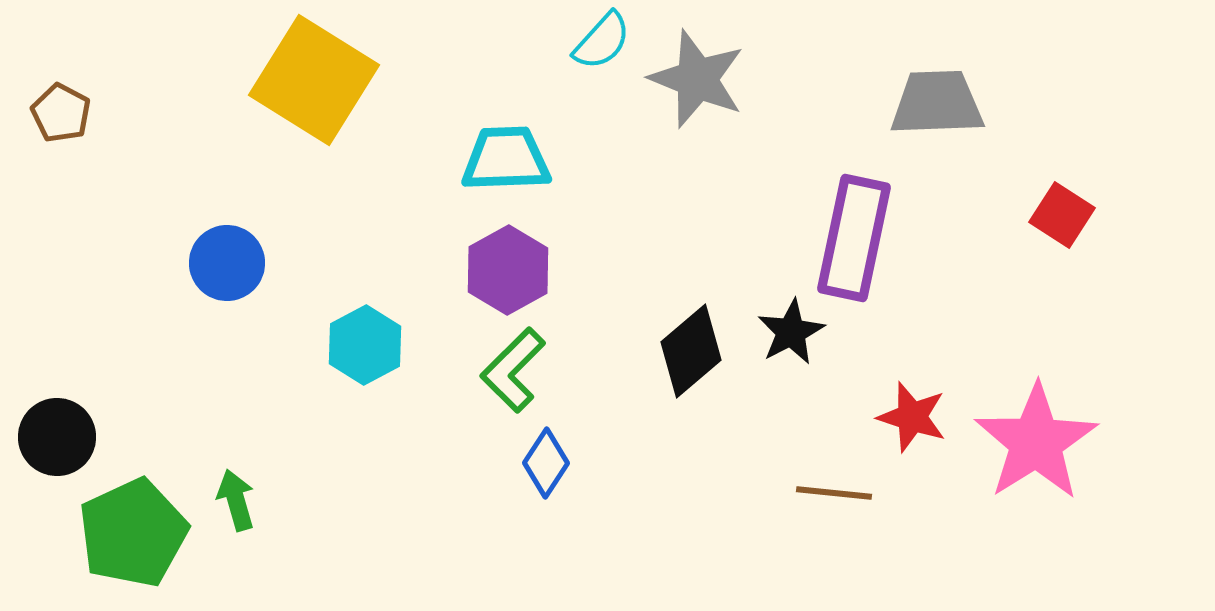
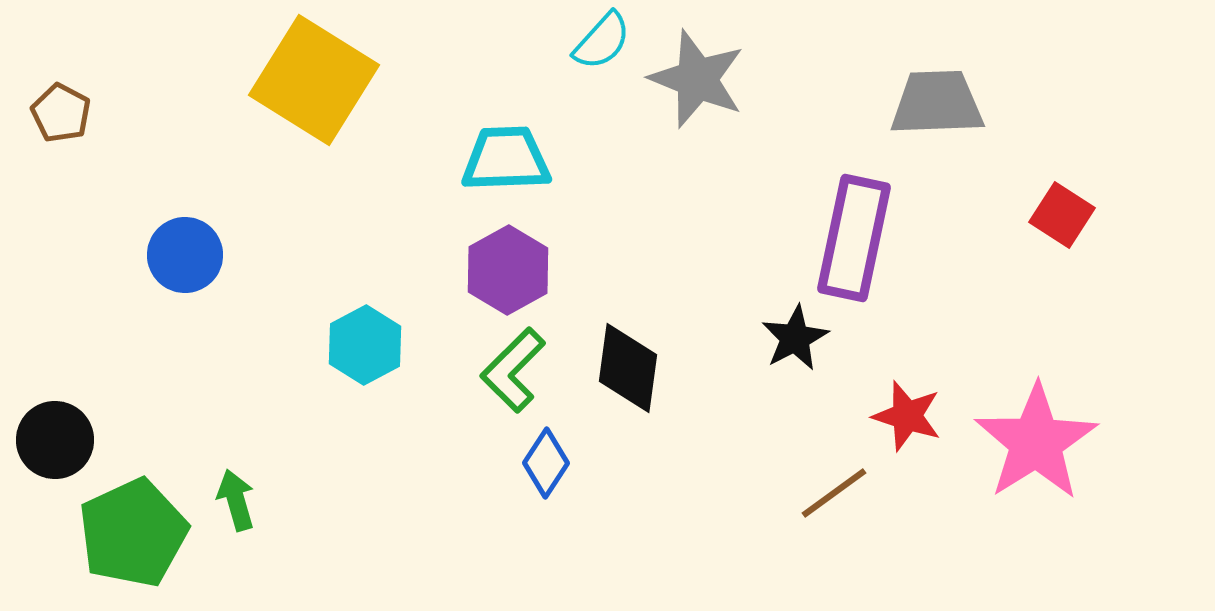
blue circle: moved 42 px left, 8 px up
black star: moved 4 px right, 6 px down
black diamond: moved 63 px left, 17 px down; rotated 42 degrees counterclockwise
red star: moved 5 px left, 1 px up
black circle: moved 2 px left, 3 px down
brown line: rotated 42 degrees counterclockwise
